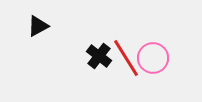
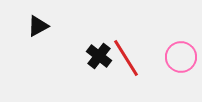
pink circle: moved 28 px right, 1 px up
